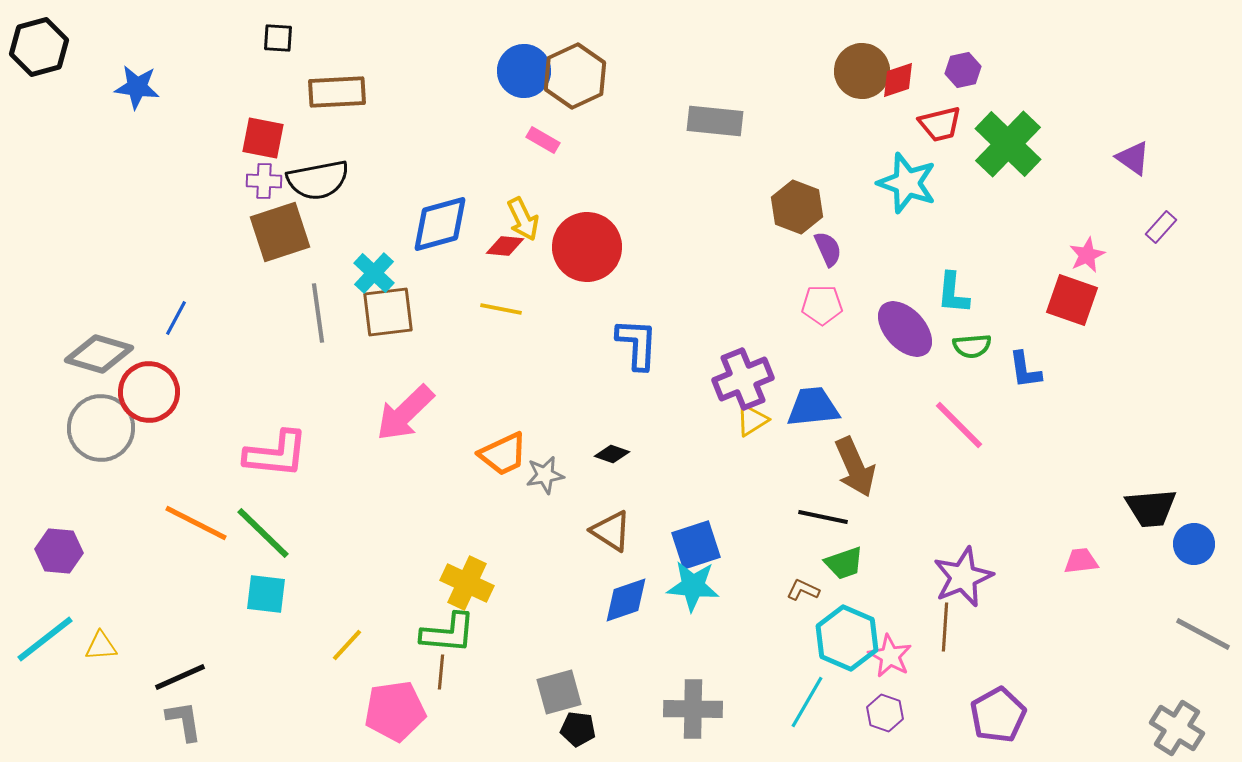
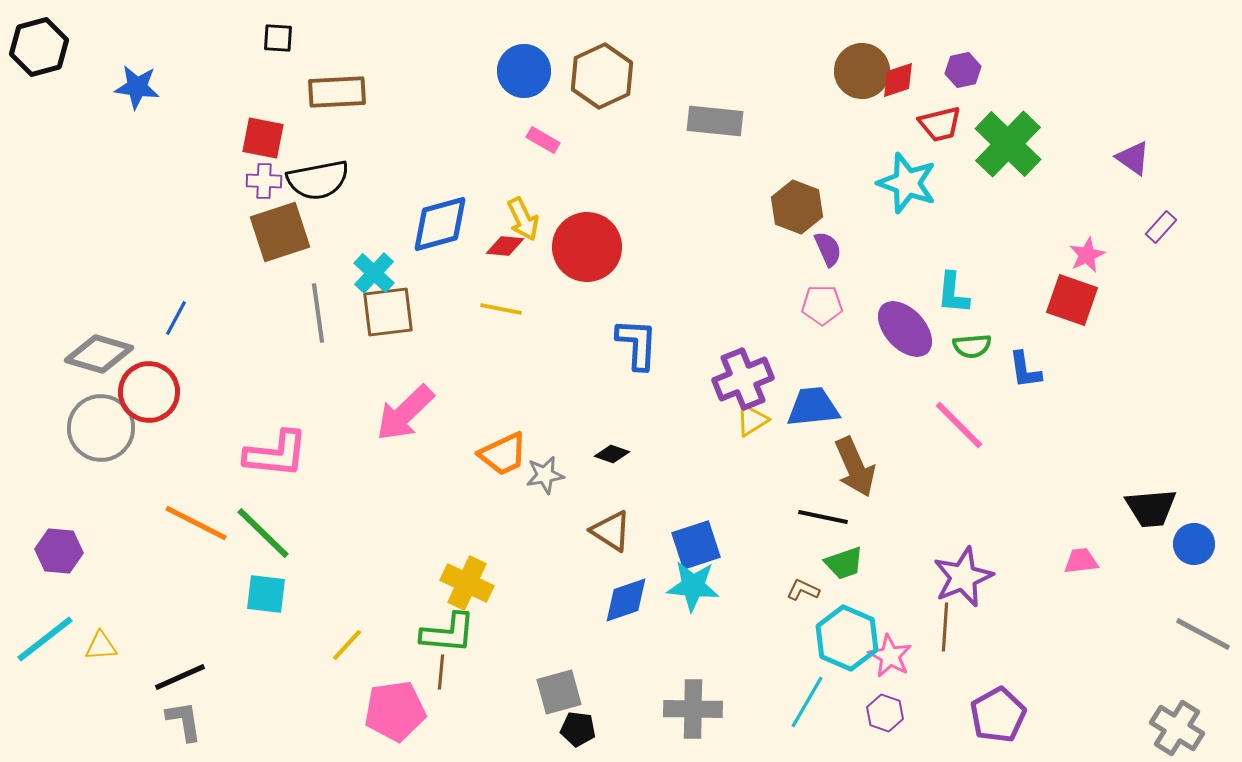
brown hexagon at (575, 76): moved 27 px right
